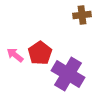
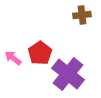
pink arrow: moved 2 px left, 3 px down
purple cross: rotated 8 degrees clockwise
